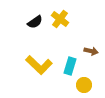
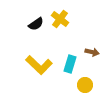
black semicircle: moved 1 px right, 2 px down
brown arrow: moved 1 px right, 1 px down
cyan rectangle: moved 2 px up
yellow circle: moved 1 px right
